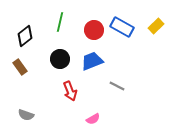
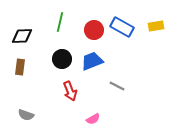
yellow rectangle: rotated 35 degrees clockwise
black diamond: moved 3 px left; rotated 35 degrees clockwise
black circle: moved 2 px right
brown rectangle: rotated 42 degrees clockwise
